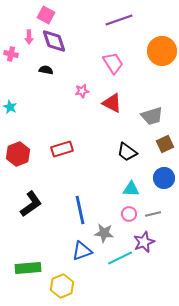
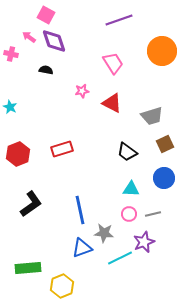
pink arrow: rotated 128 degrees clockwise
blue triangle: moved 3 px up
